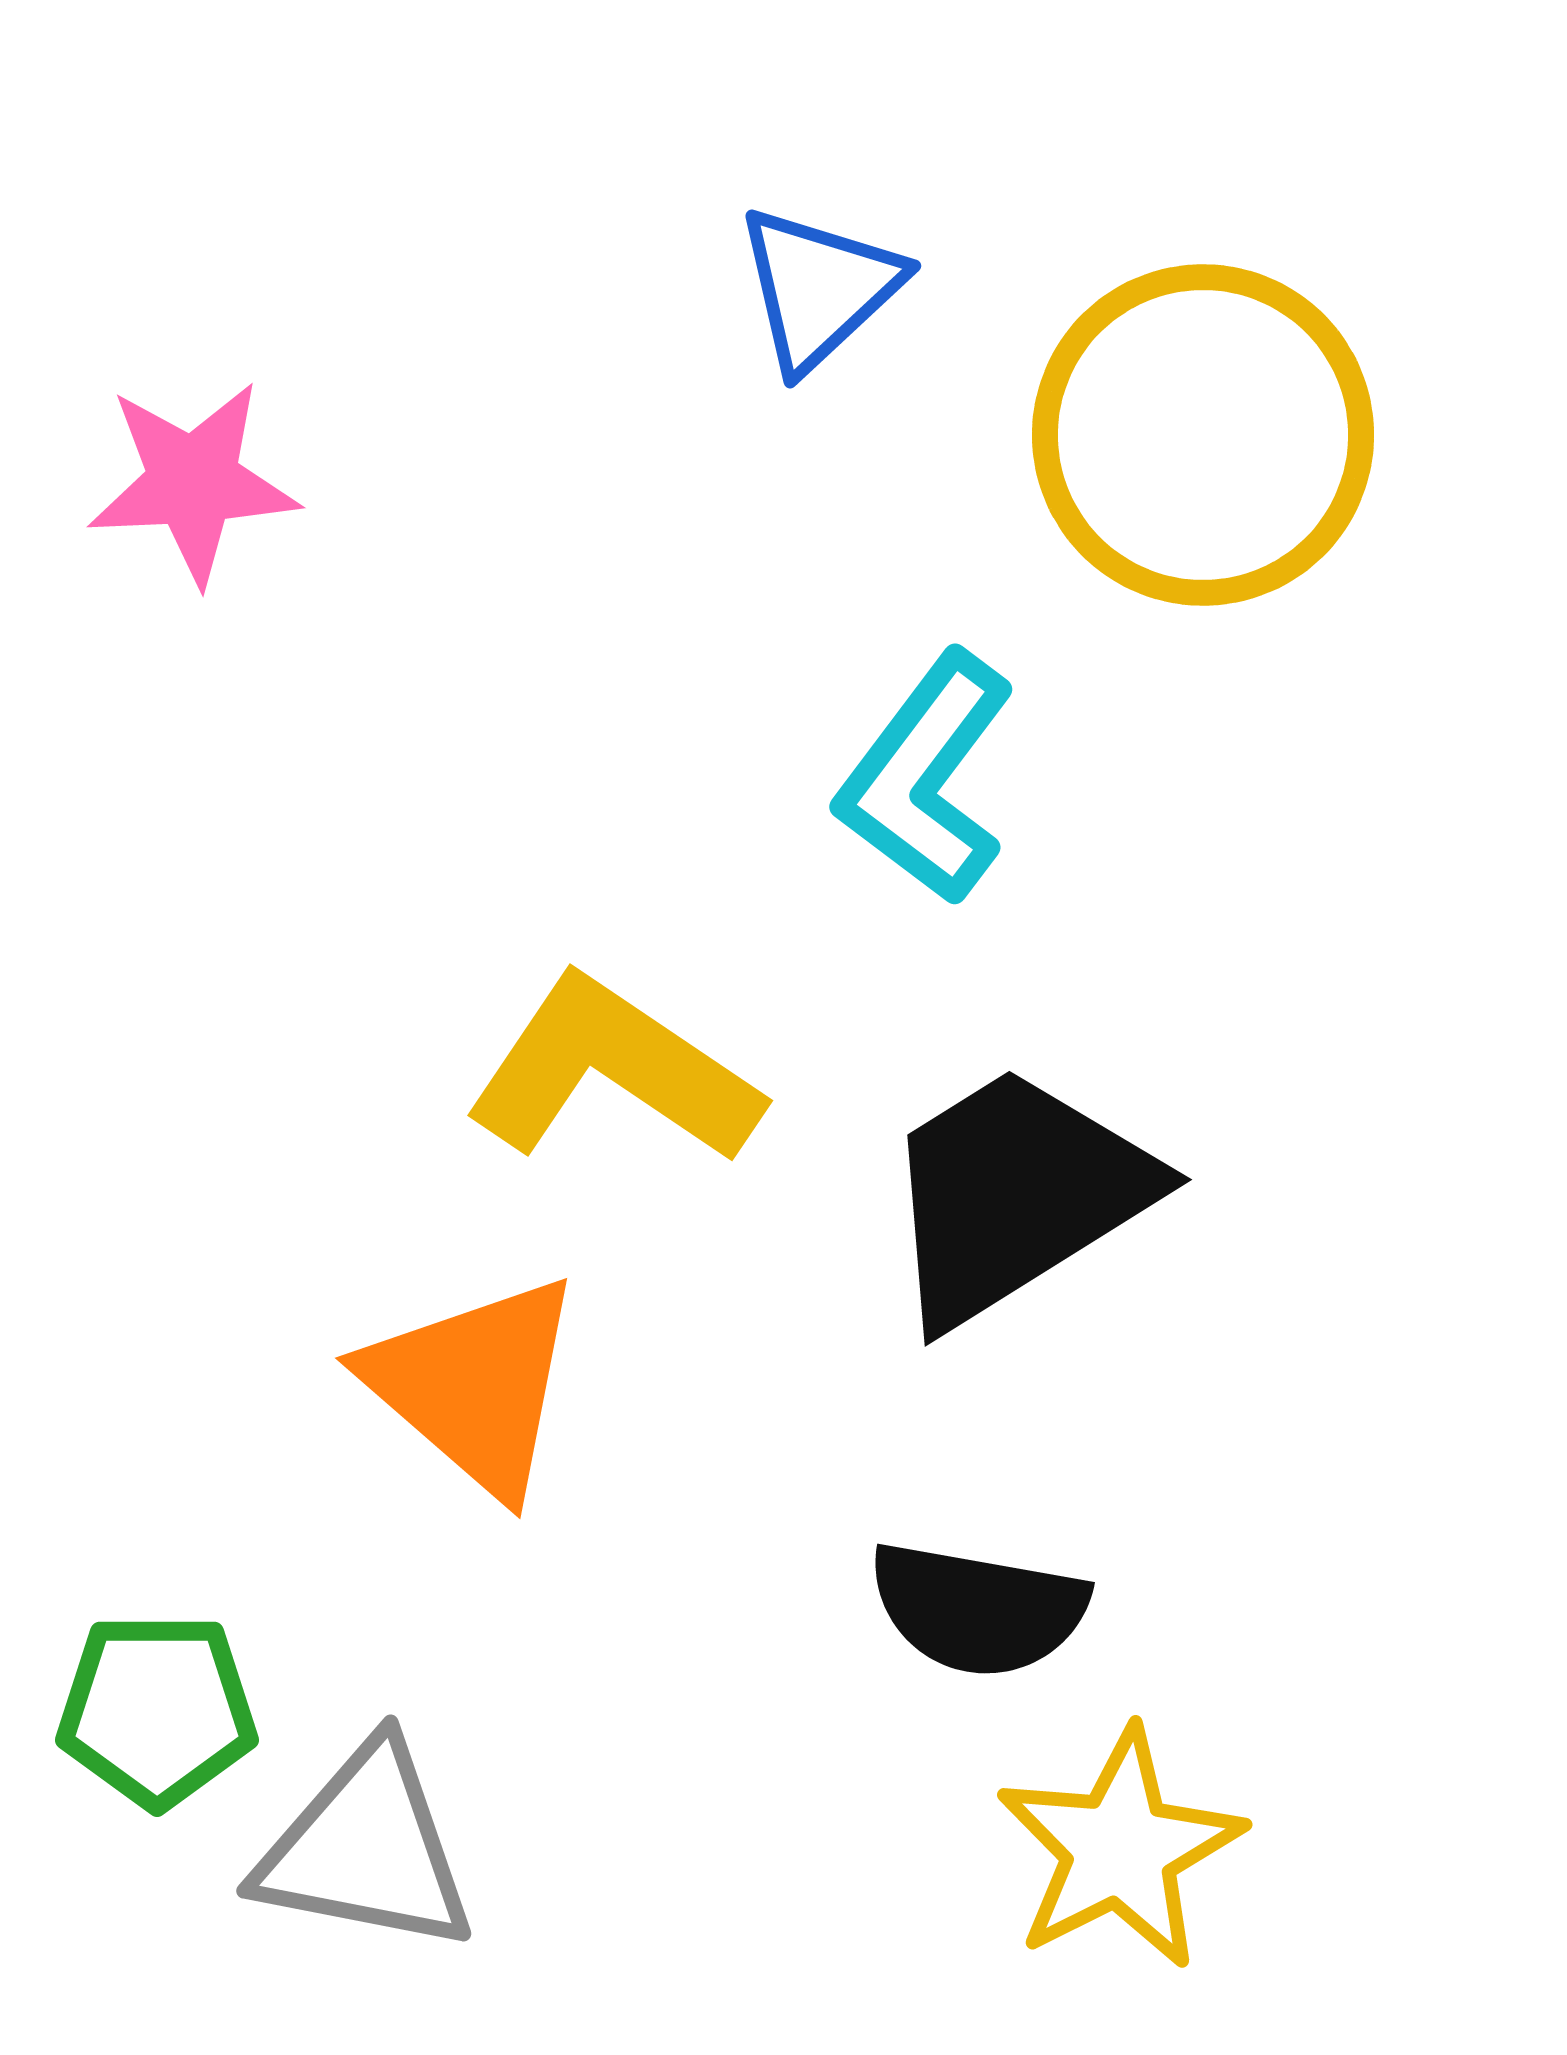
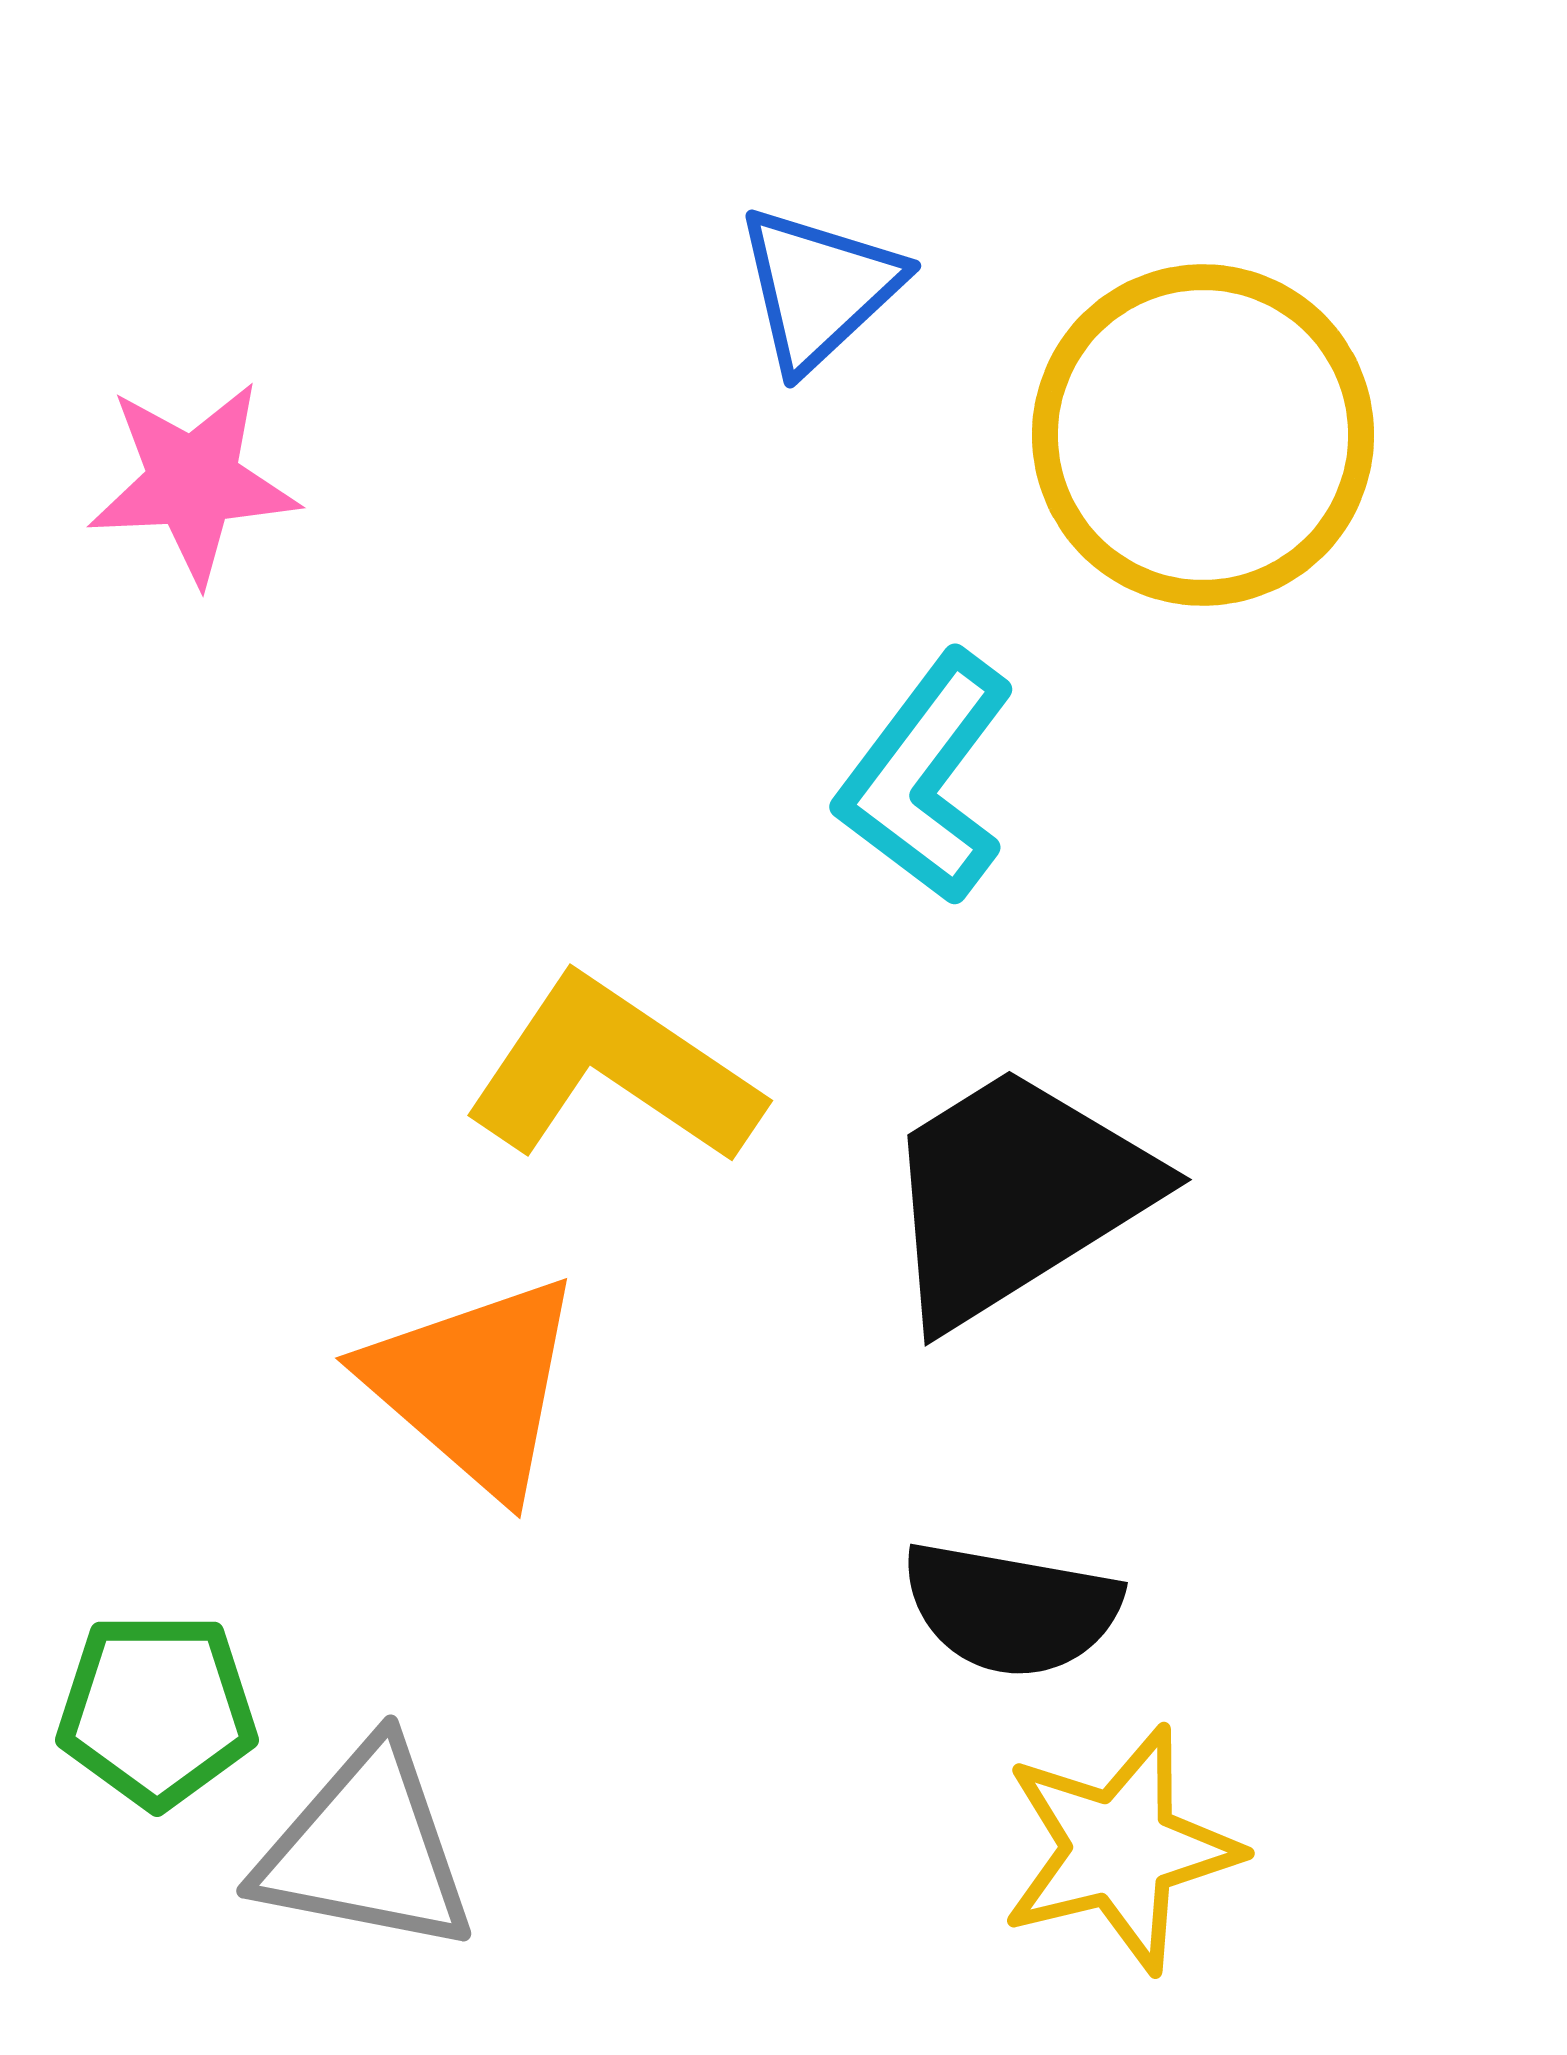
black semicircle: moved 33 px right
yellow star: rotated 13 degrees clockwise
